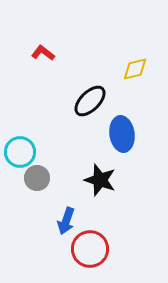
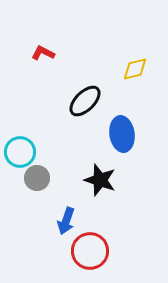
red L-shape: rotated 10 degrees counterclockwise
black ellipse: moved 5 px left
red circle: moved 2 px down
